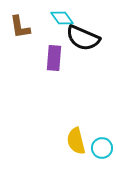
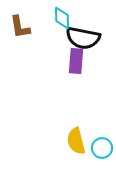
cyan diamond: rotated 35 degrees clockwise
black semicircle: rotated 12 degrees counterclockwise
purple rectangle: moved 22 px right, 3 px down
